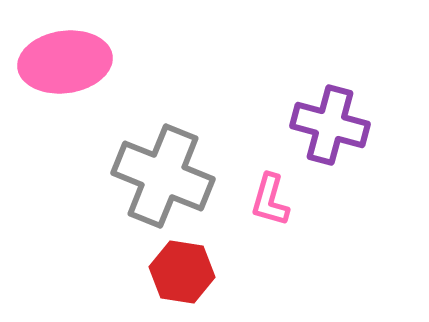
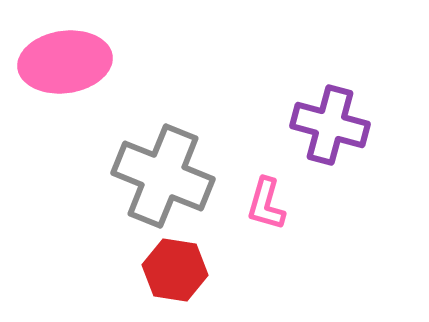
pink L-shape: moved 4 px left, 4 px down
red hexagon: moved 7 px left, 2 px up
